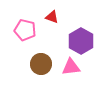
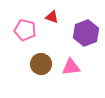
purple hexagon: moved 5 px right, 8 px up; rotated 10 degrees clockwise
